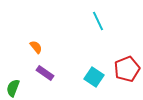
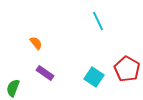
orange semicircle: moved 4 px up
red pentagon: rotated 20 degrees counterclockwise
